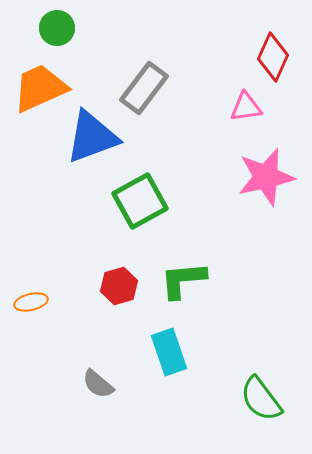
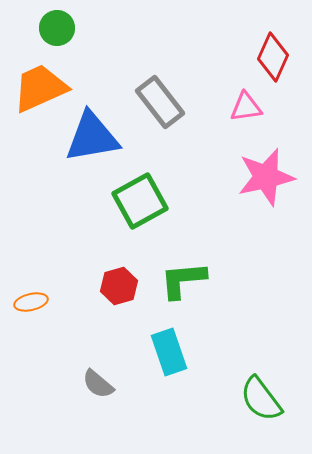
gray rectangle: moved 16 px right, 14 px down; rotated 75 degrees counterclockwise
blue triangle: rotated 10 degrees clockwise
